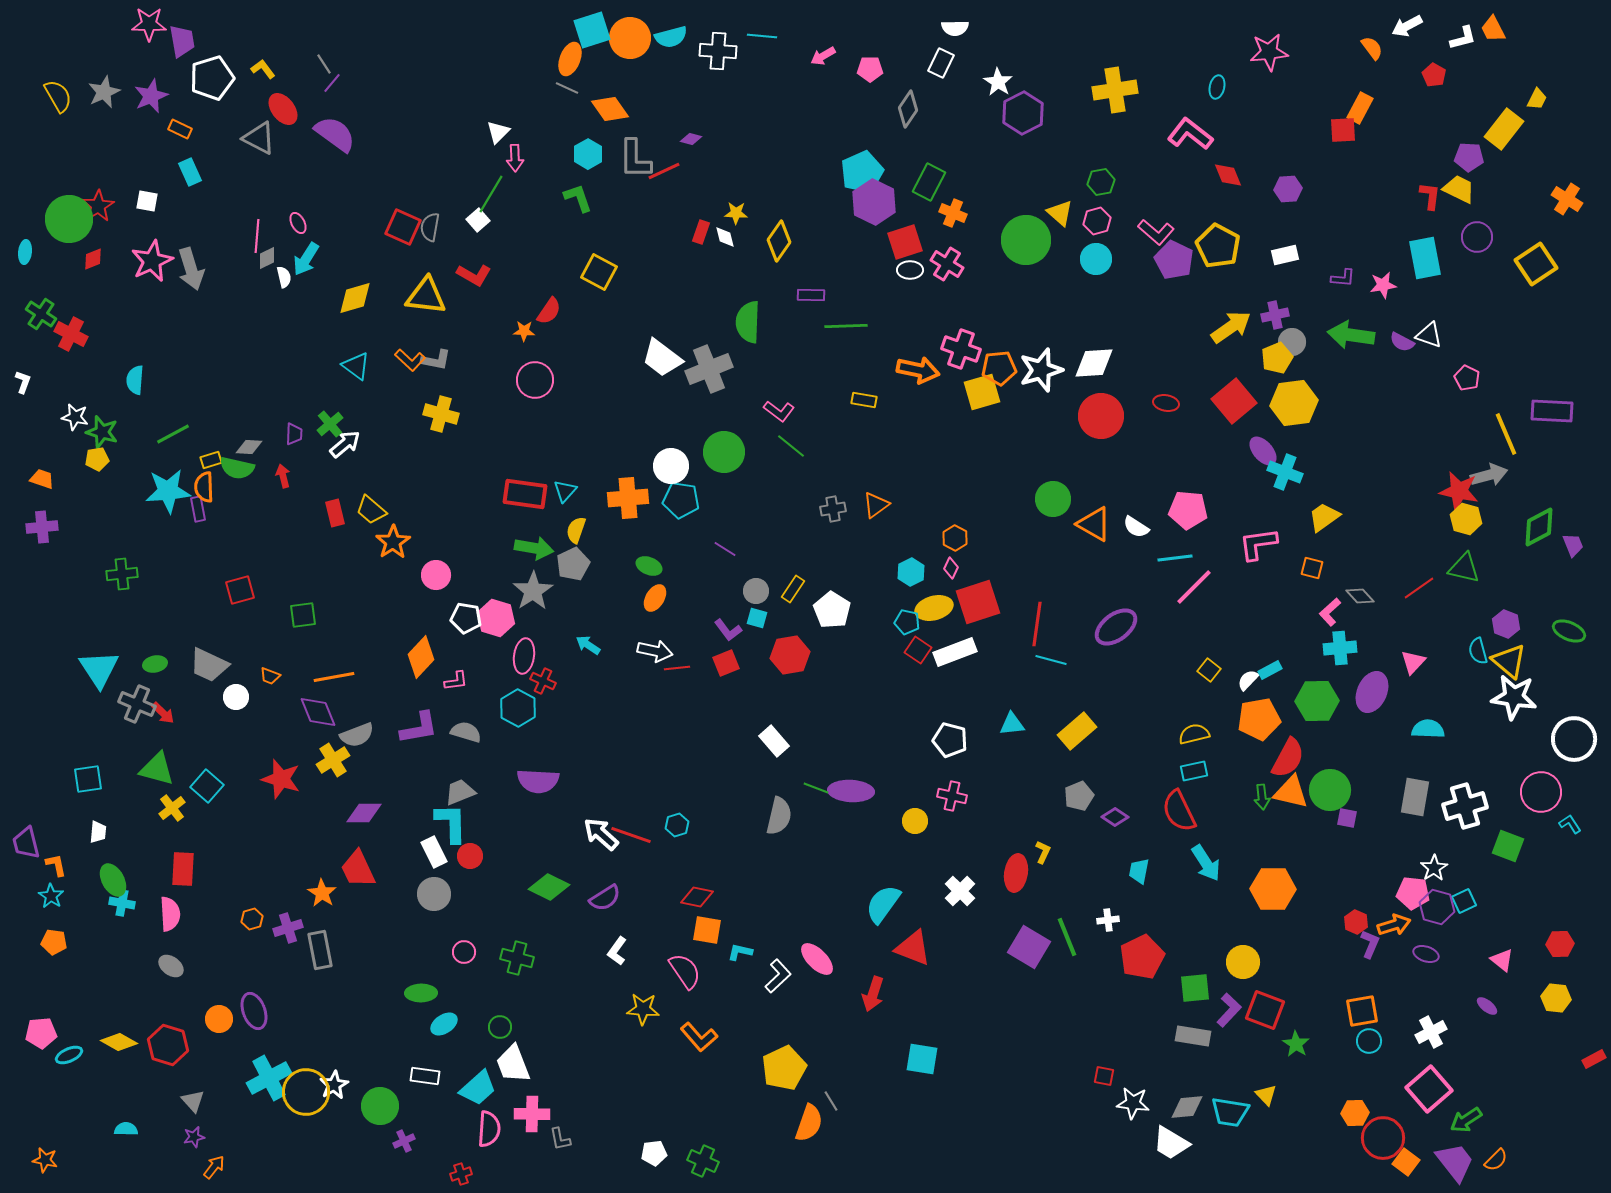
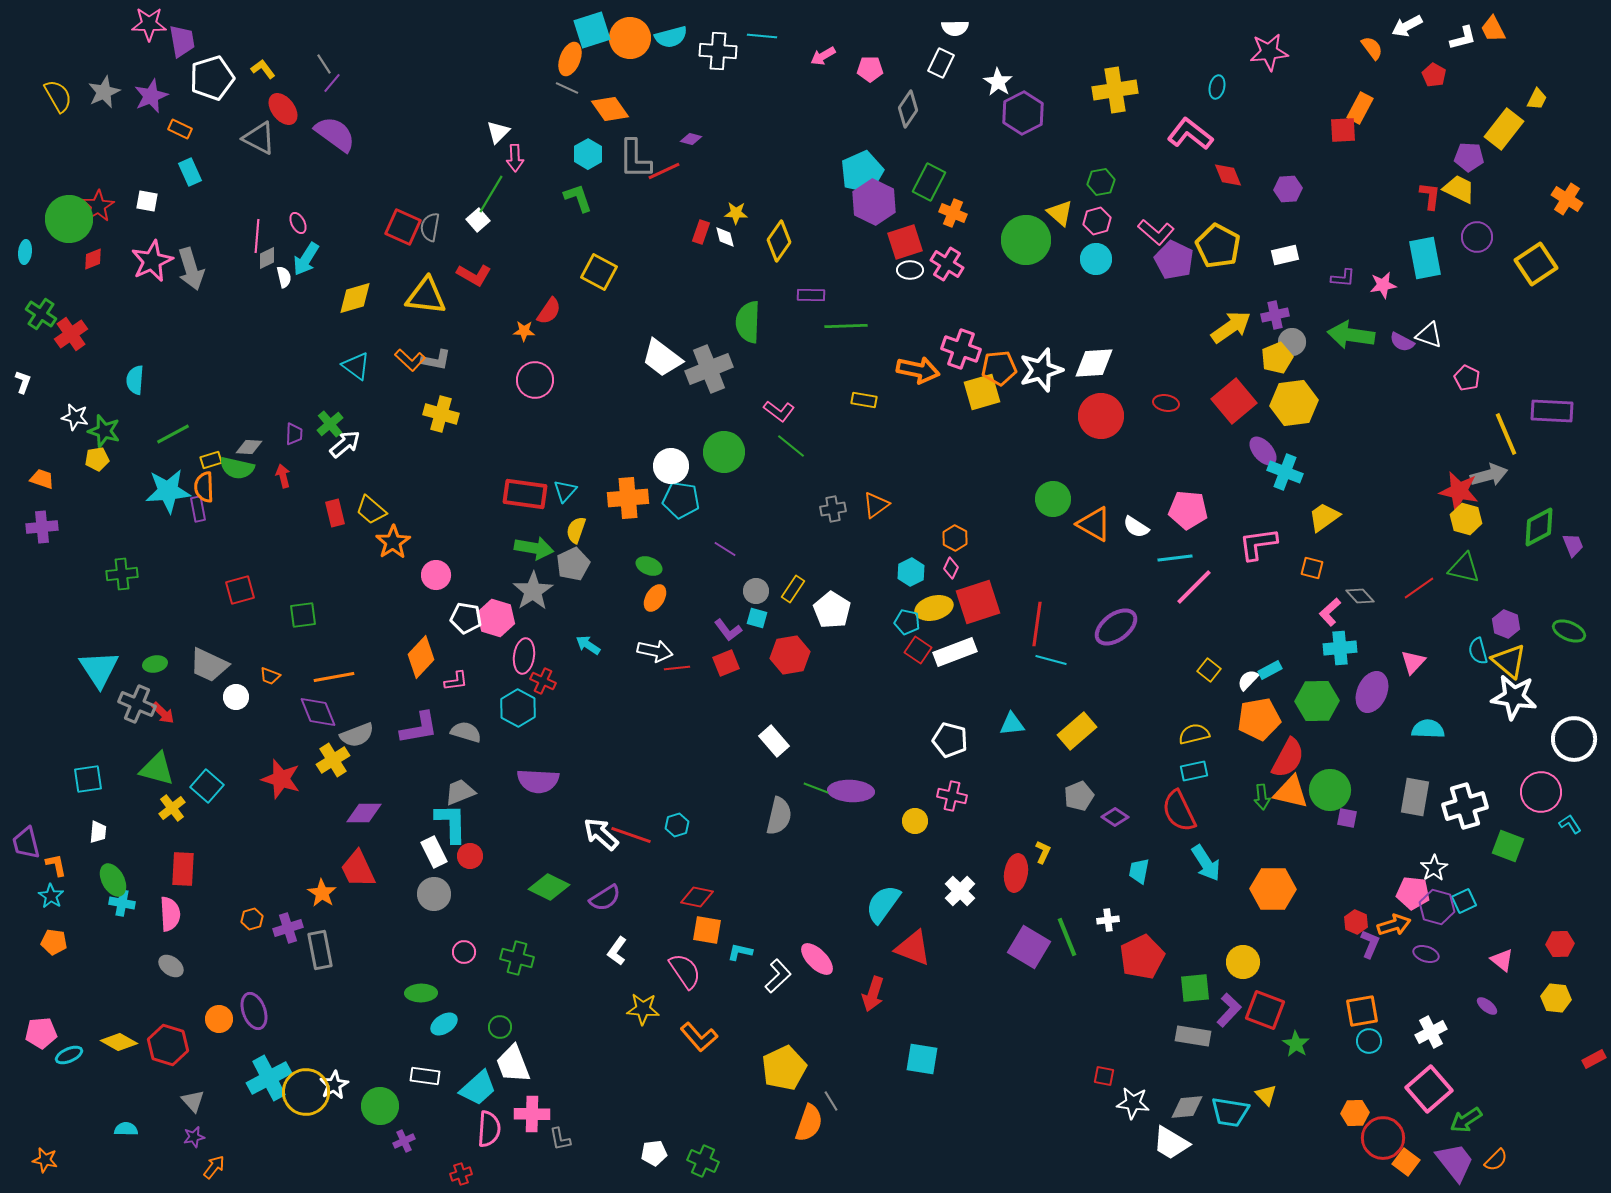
red cross at (71, 334): rotated 28 degrees clockwise
green star at (102, 432): moved 2 px right, 1 px up
